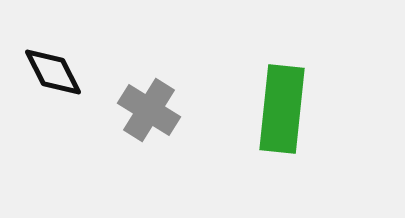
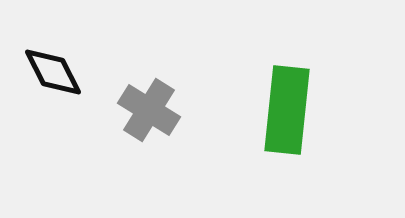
green rectangle: moved 5 px right, 1 px down
